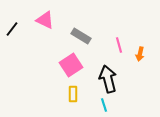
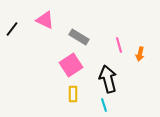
gray rectangle: moved 2 px left, 1 px down
